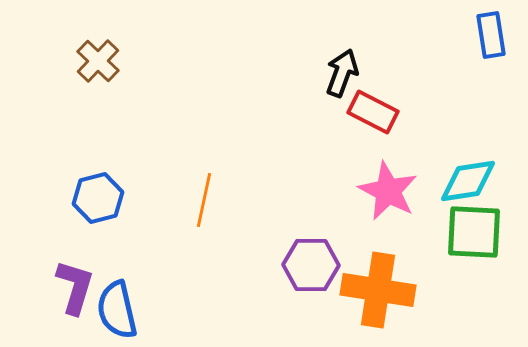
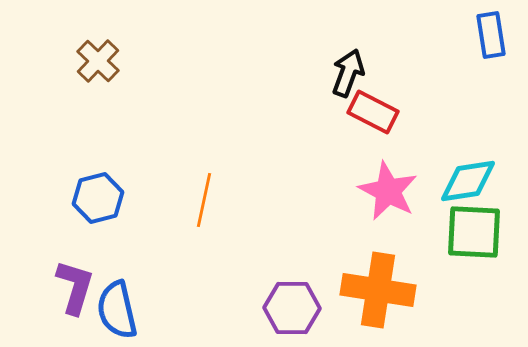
black arrow: moved 6 px right
purple hexagon: moved 19 px left, 43 px down
